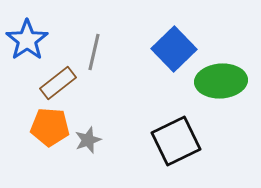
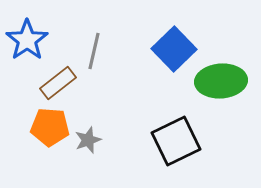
gray line: moved 1 px up
